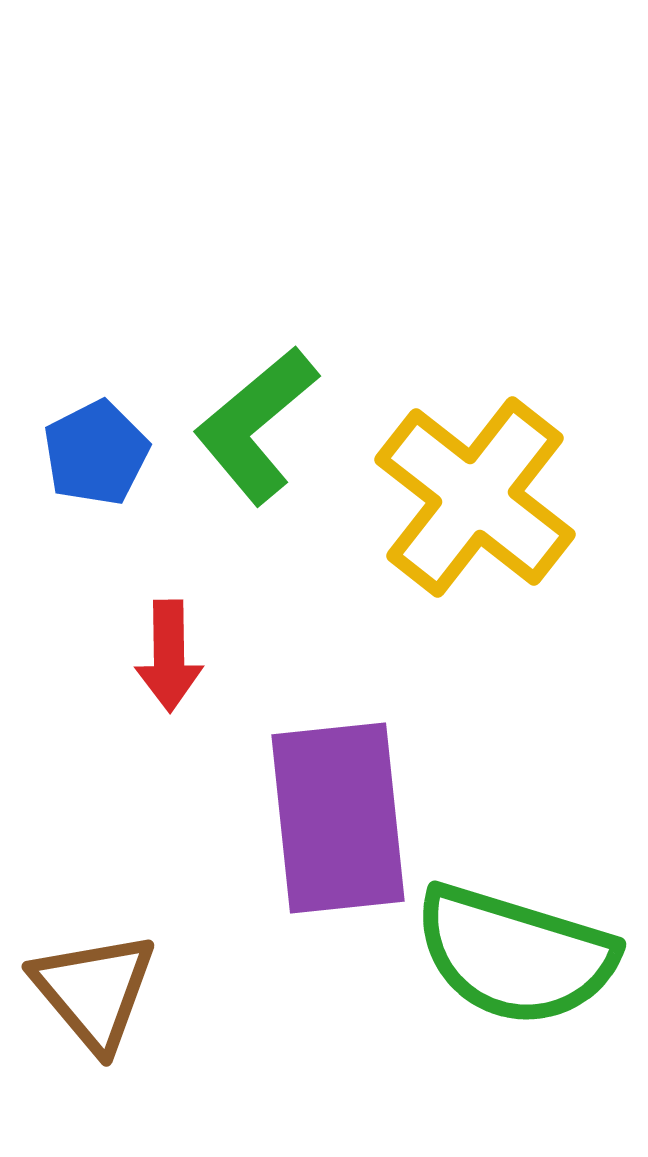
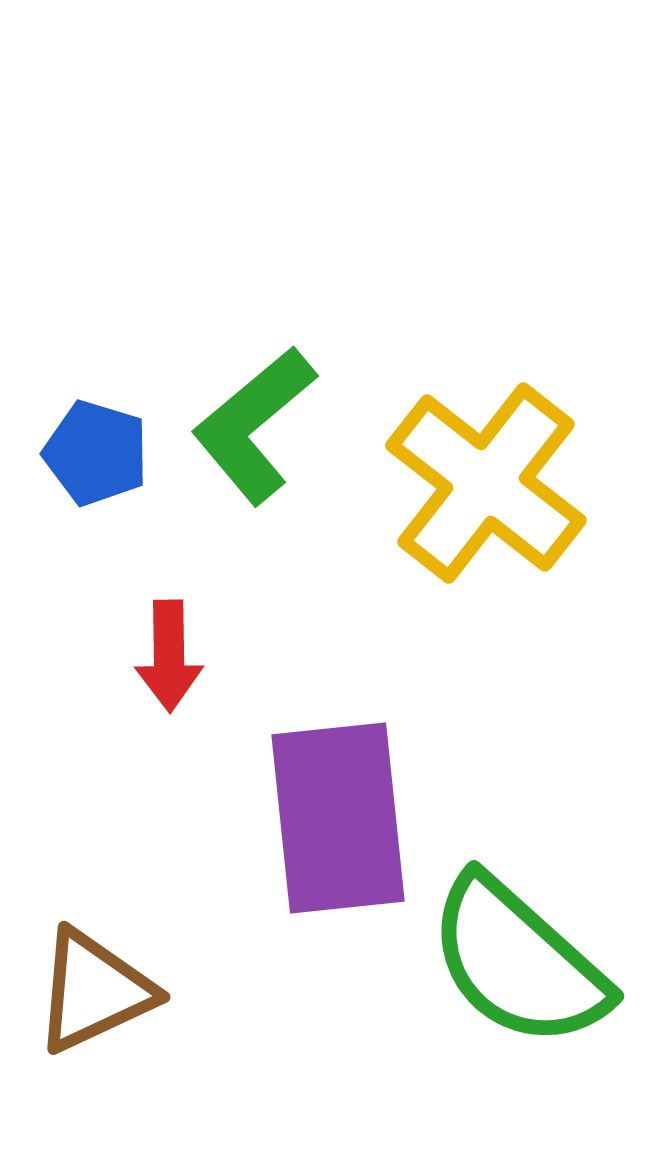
green L-shape: moved 2 px left
blue pentagon: rotated 28 degrees counterclockwise
yellow cross: moved 11 px right, 14 px up
green semicircle: moved 3 px right, 7 px down; rotated 25 degrees clockwise
brown triangle: rotated 45 degrees clockwise
